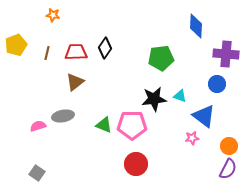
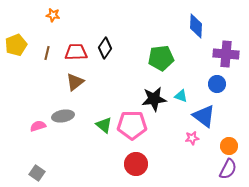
cyan triangle: moved 1 px right
green triangle: rotated 18 degrees clockwise
